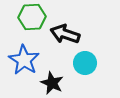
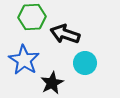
black star: rotated 20 degrees clockwise
